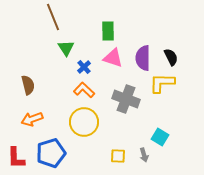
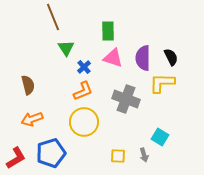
orange L-shape: moved 1 px left, 1 px down; rotated 115 degrees clockwise
red L-shape: rotated 120 degrees counterclockwise
